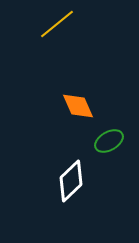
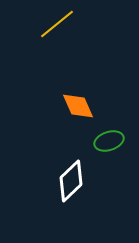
green ellipse: rotated 12 degrees clockwise
